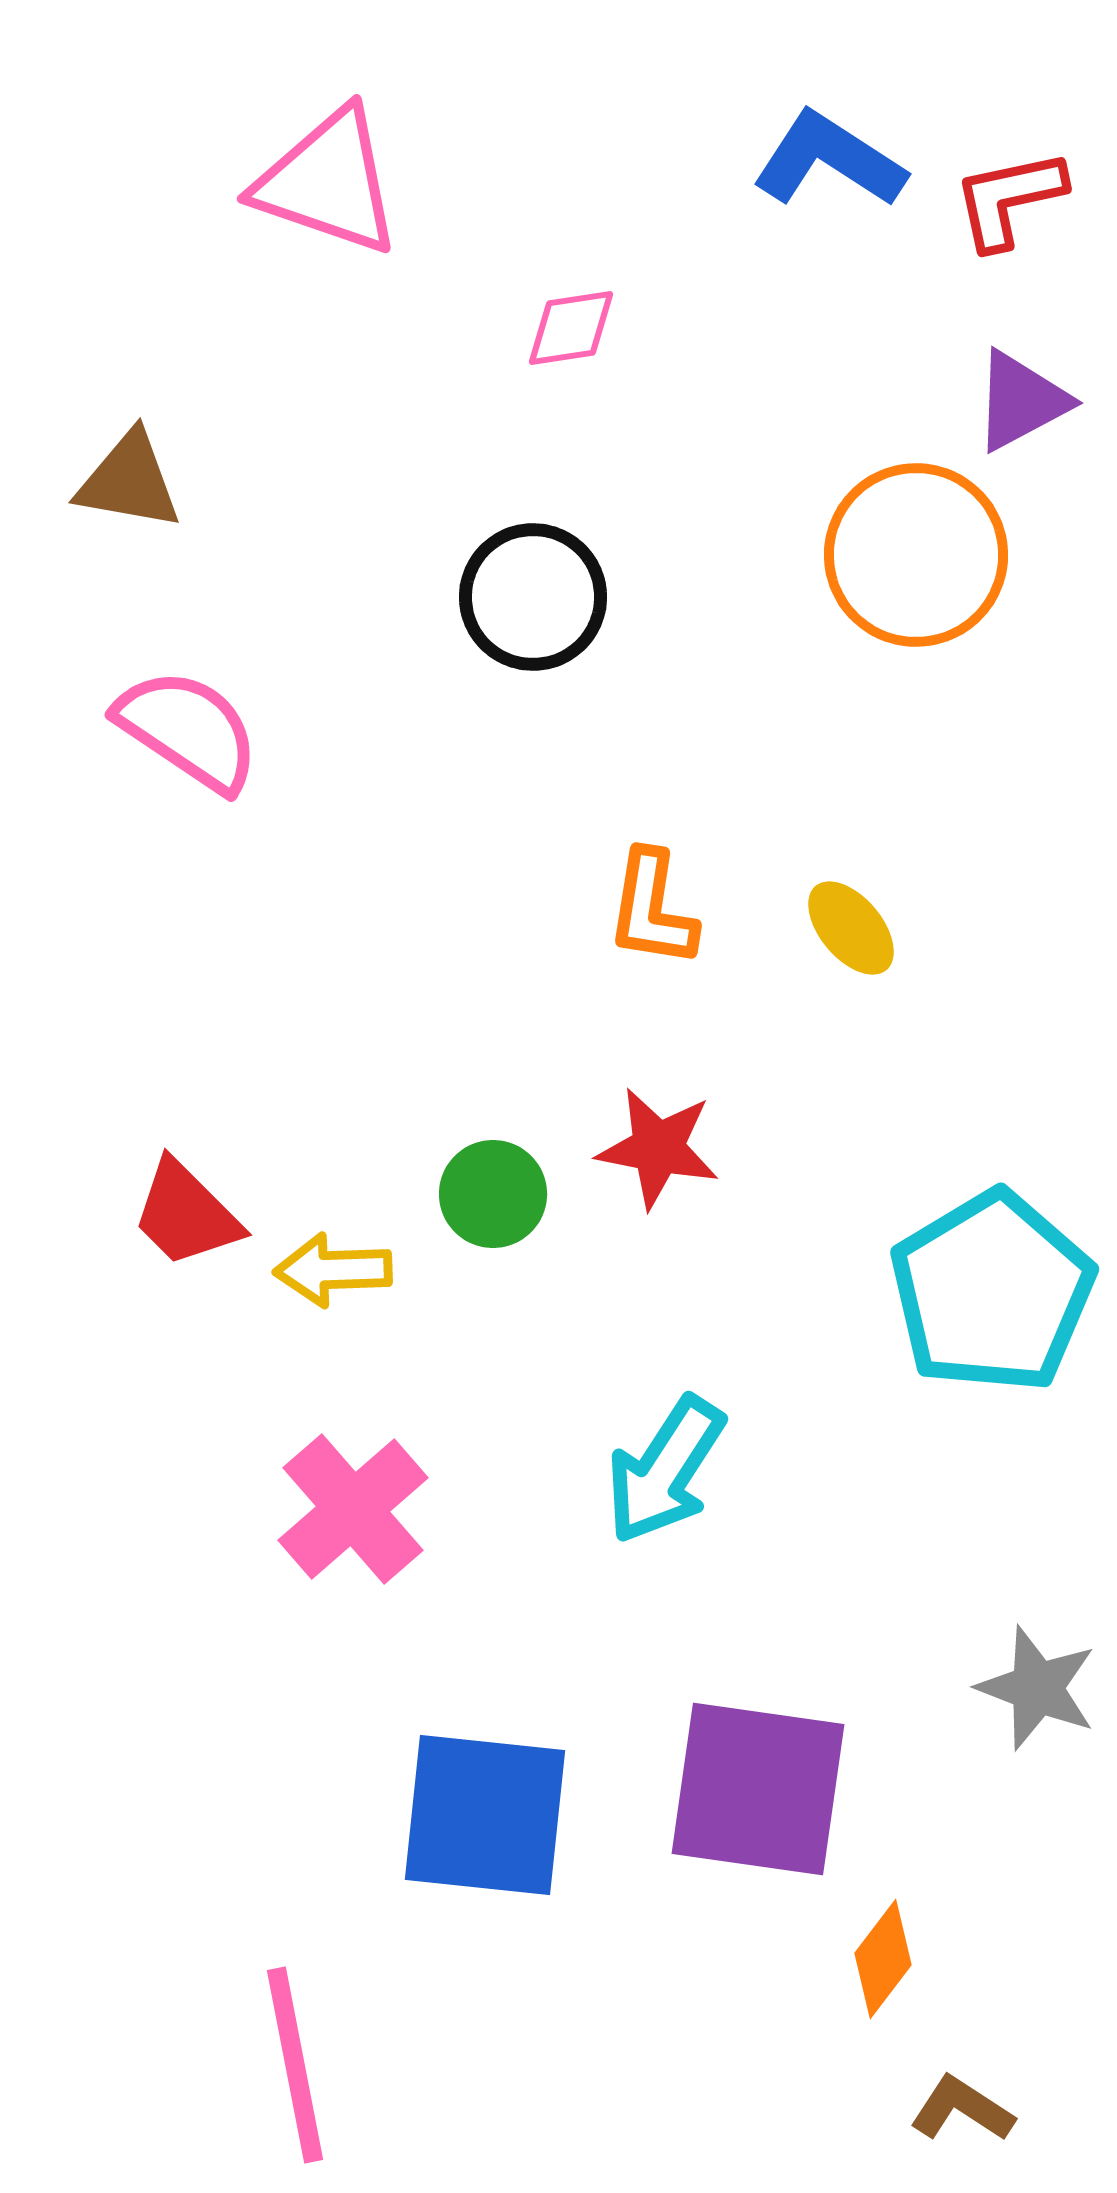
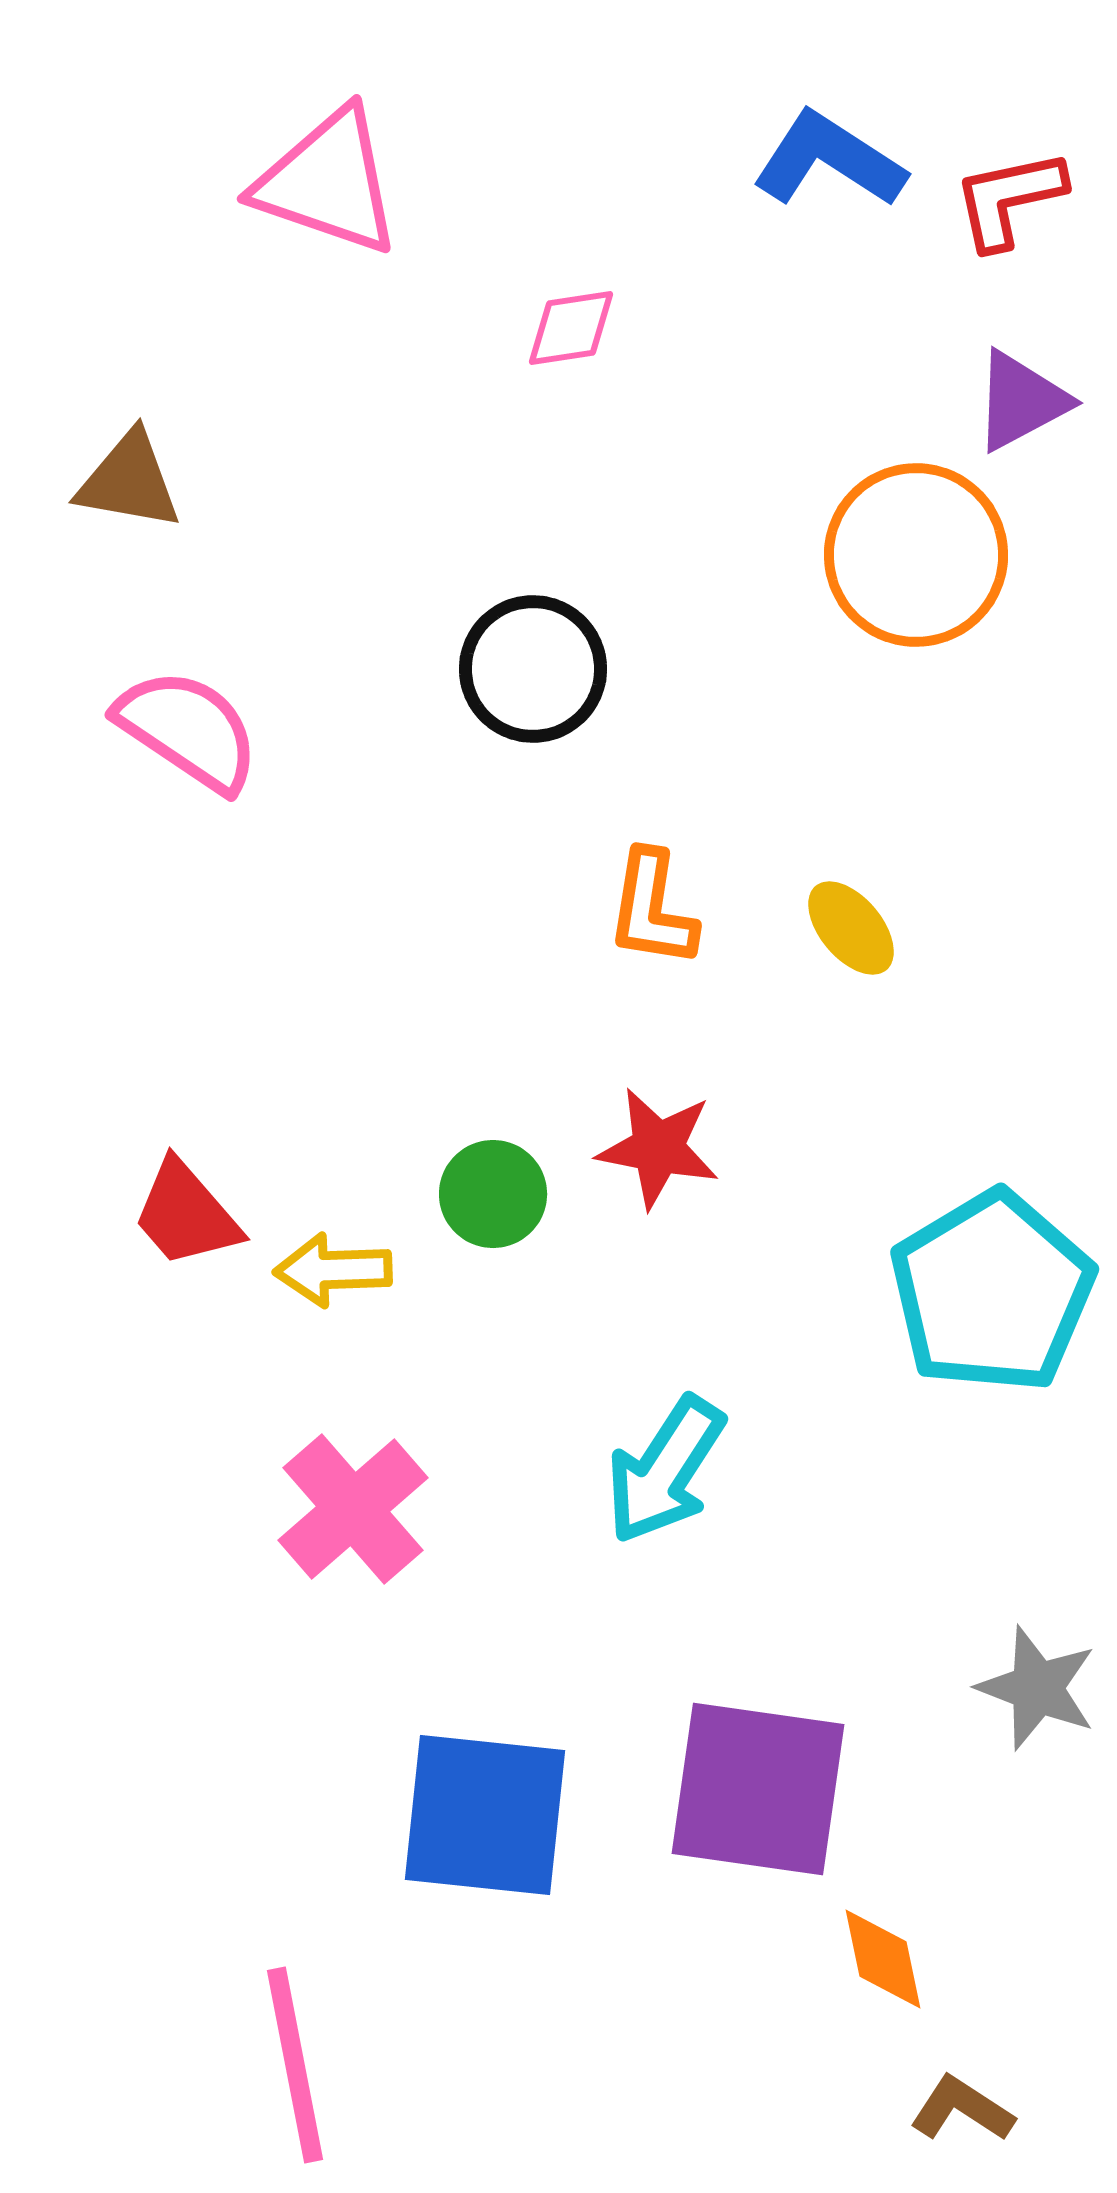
black circle: moved 72 px down
red trapezoid: rotated 4 degrees clockwise
orange diamond: rotated 49 degrees counterclockwise
